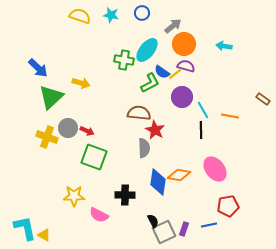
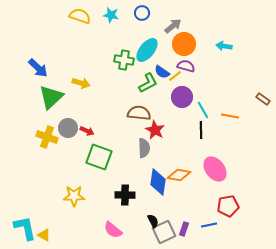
yellow line: moved 2 px down
green L-shape: moved 2 px left
green square: moved 5 px right
pink semicircle: moved 14 px right, 15 px down; rotated 12 degrees clockwise
